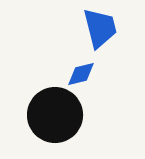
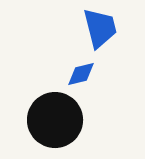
black circle: moved 5 px down
